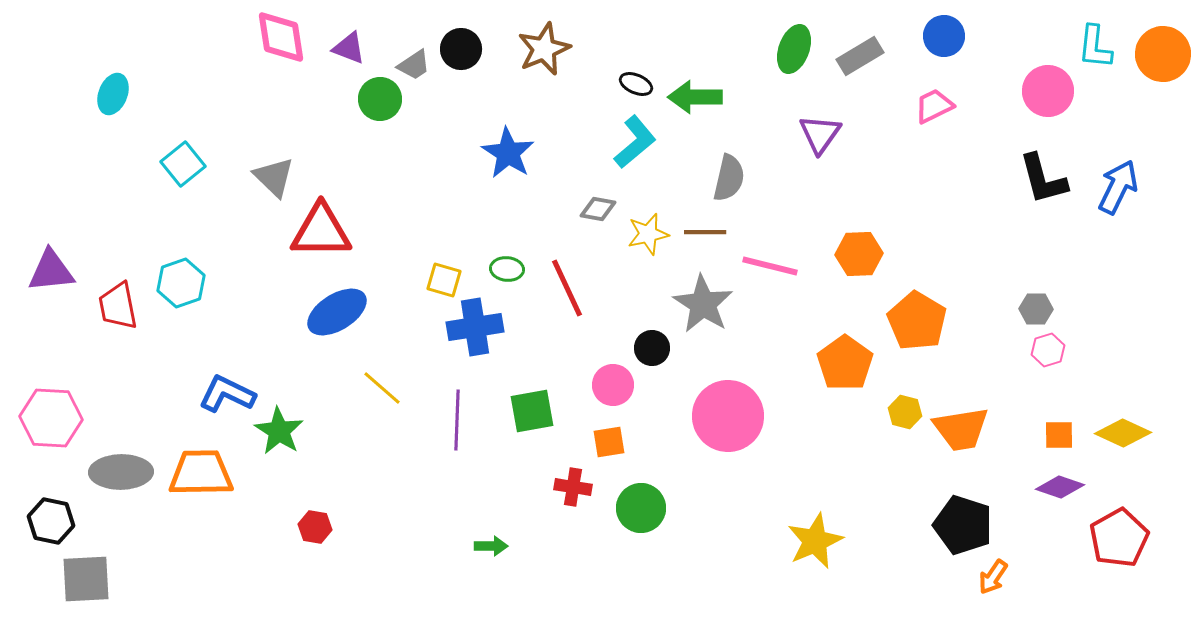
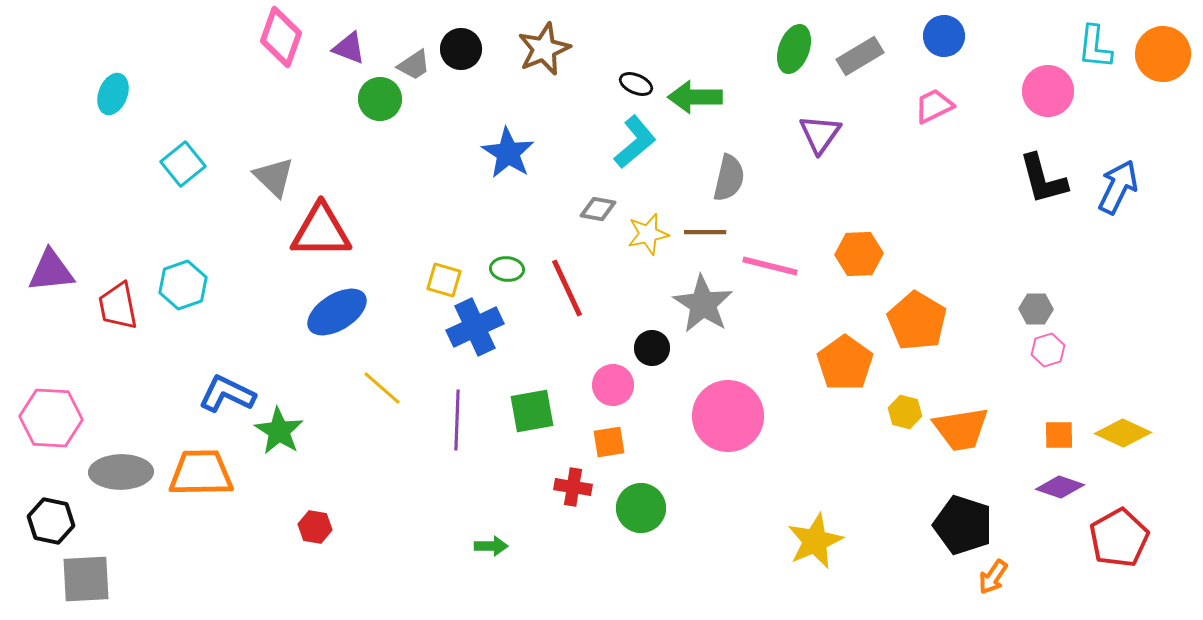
pink diamond at (281, 37): rotated 28 degrees clockwise
cyan hexagon at (181, 283): moved 2 px right, 2 px down
blue cross at (475, 327): rotated 16 degrees counterclockwise
